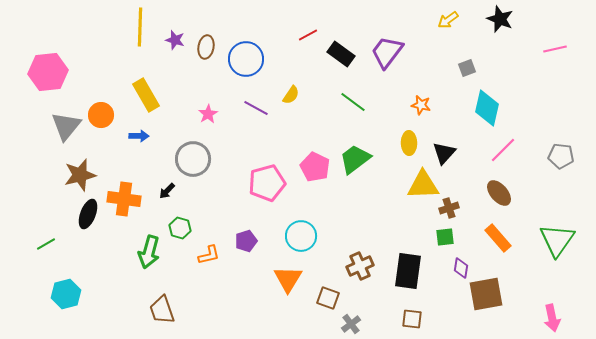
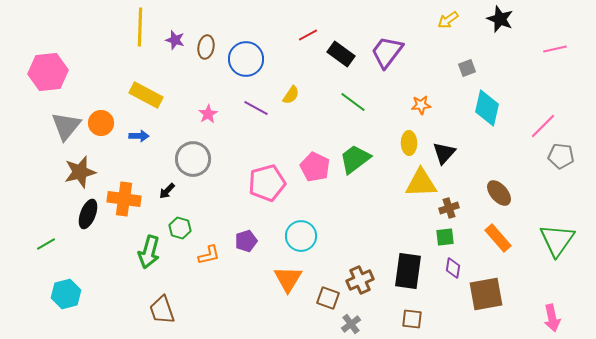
yellow rectangle at (146, 95): rotated 32 degrees counterclockwise
orange star at (421, 105): rotated 18 degrees counterclockwise
orange circle at (101, 115): moved 8 px down
pink line at (503, 150): moved 40 px right, 24 px up
brown star at (80, 175): moved 3 px up
yellow triangle at (423, 185): moved 2 px left, 2 px up
brown cross at (360, 266): moved 14 px down
purple diamond at (461, 268): moved 8 px left
